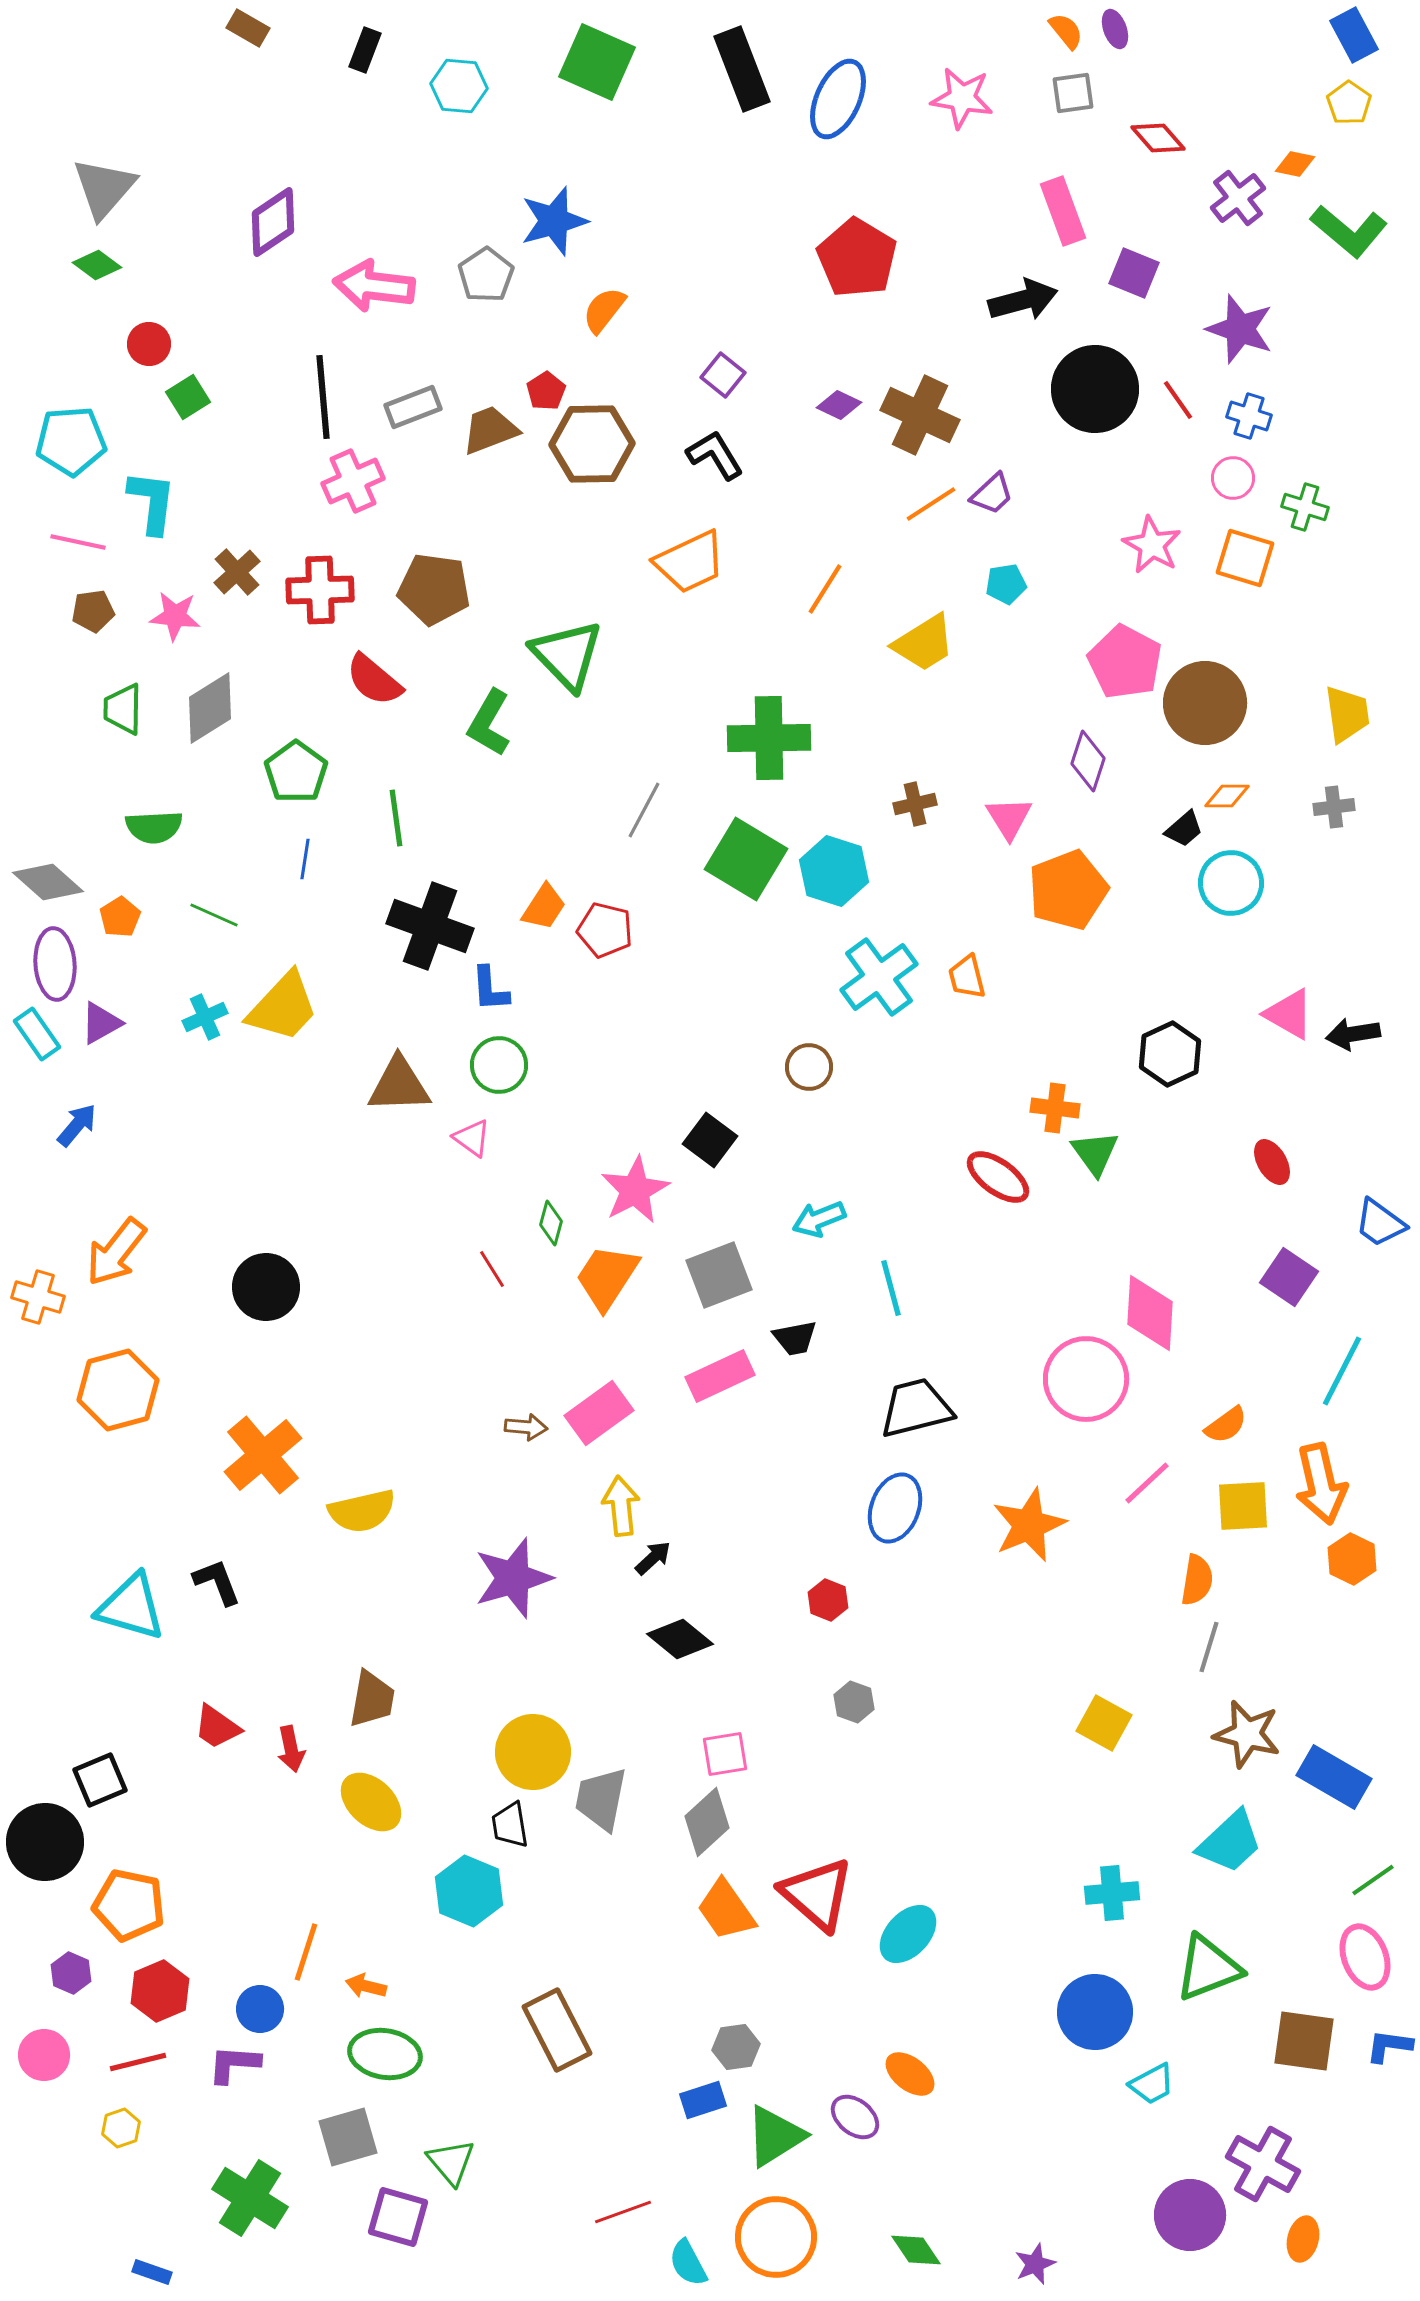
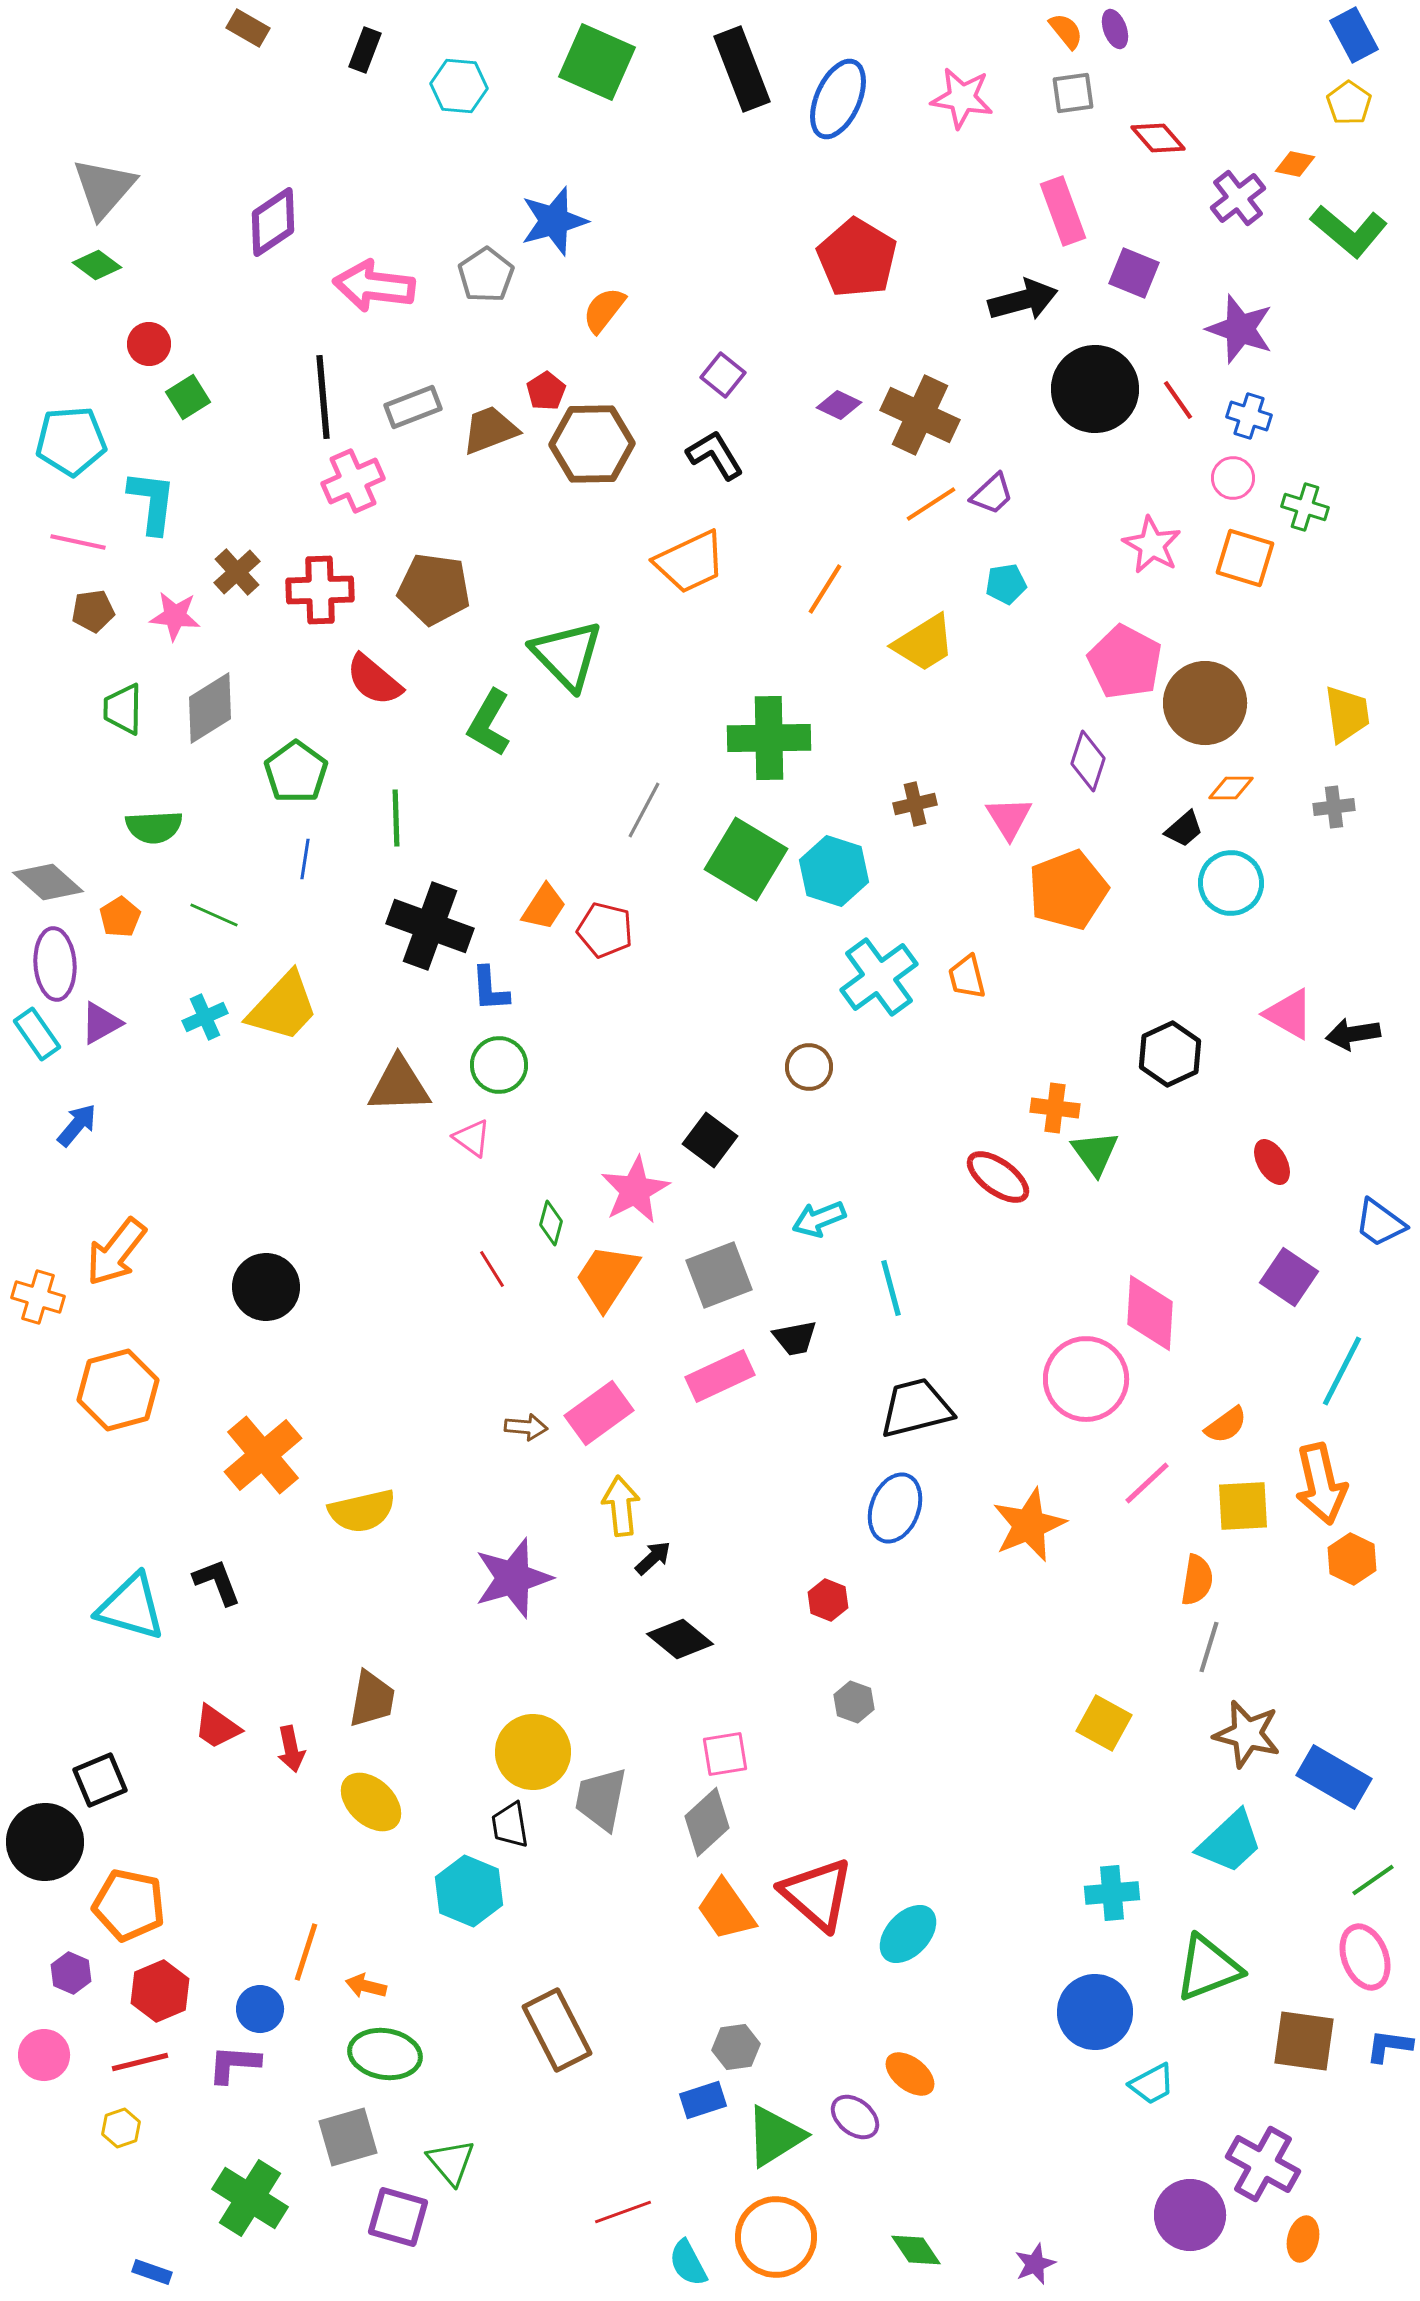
orange diamond at (1227, 796): moved 4 px right, 8 px up
green line at (396, 818): rotated 6 degrees clockwise
red line at (138, 2062): moved 2 px right
